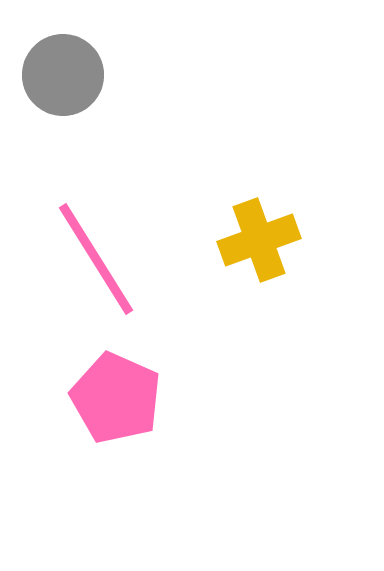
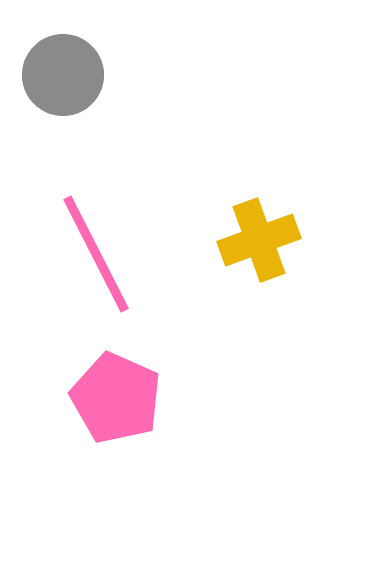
pink line: moved 5 px up; rotated 5 degrees clockwise
